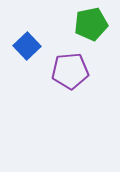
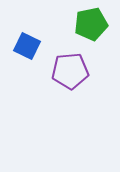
blue square: rotated 20 degrees counterclockwise
